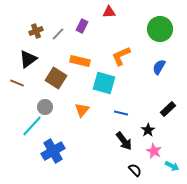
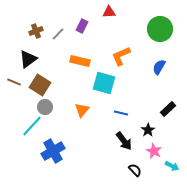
brown square: moved 16 px left, 7 px down
brown line: moved 3 px left, 1 px up
